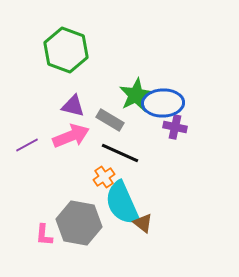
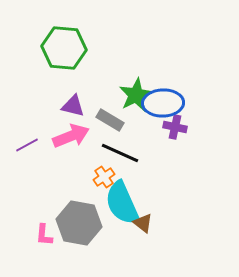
green hexagon: moved 2 px left, 2 px up; rotated 15 degrees counterclockwise
